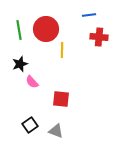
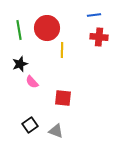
blue line: moved 5 px right
red circle: moved 1 px right, 1 px up
red square: moved 2 px right, 1 px up
